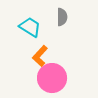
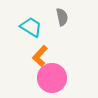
gray semicircle: rotated 12 degrees counterclockwise
cyan trapezoid: moved 1 px right
